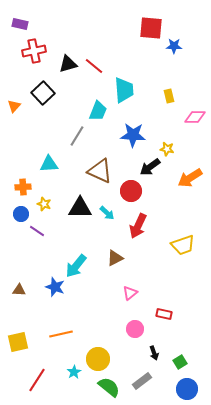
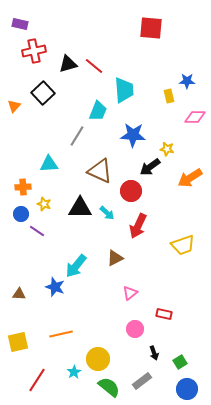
blue star at (174, 46): moved 13 px right, 35 px down
brown triangle at (19, 290): moved 4 px down
